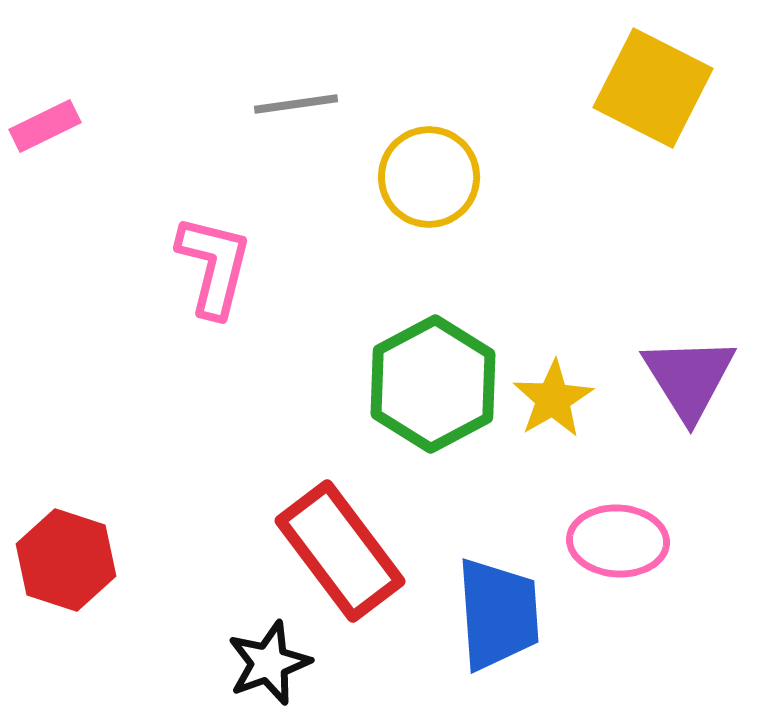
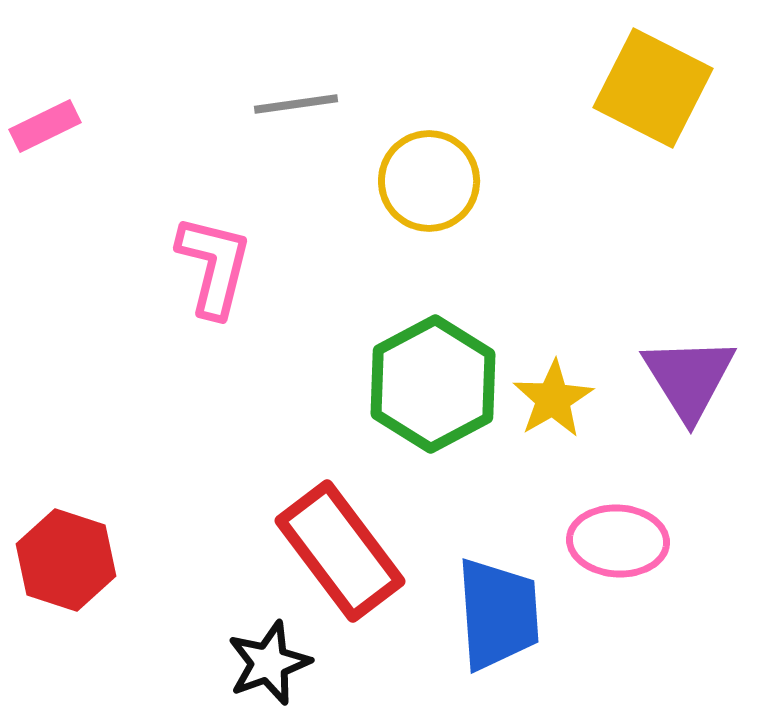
yellow circle: moved 4 px down
